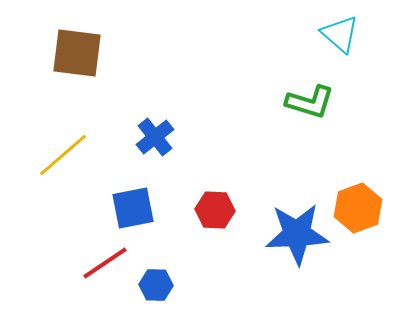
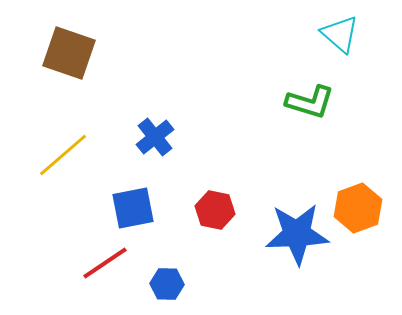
brown square: moved 8 px left; rotated 12 degrees clockwise
red hexagon: rotated 9 degrees clockwise
blue hexagon: moved 11 px right, 1 px up
